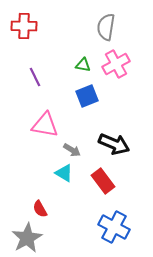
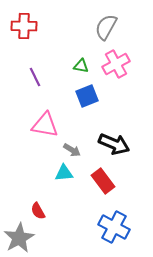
gray semicircle: rotated 20 degrees clockwise
green triangle: moved 2 px left, 1 px down
cyan triangle: rotated 36 degrees counterclockwise
red semicircle: moved 2 px left, 2 px down
gray star: moved 8 px left
